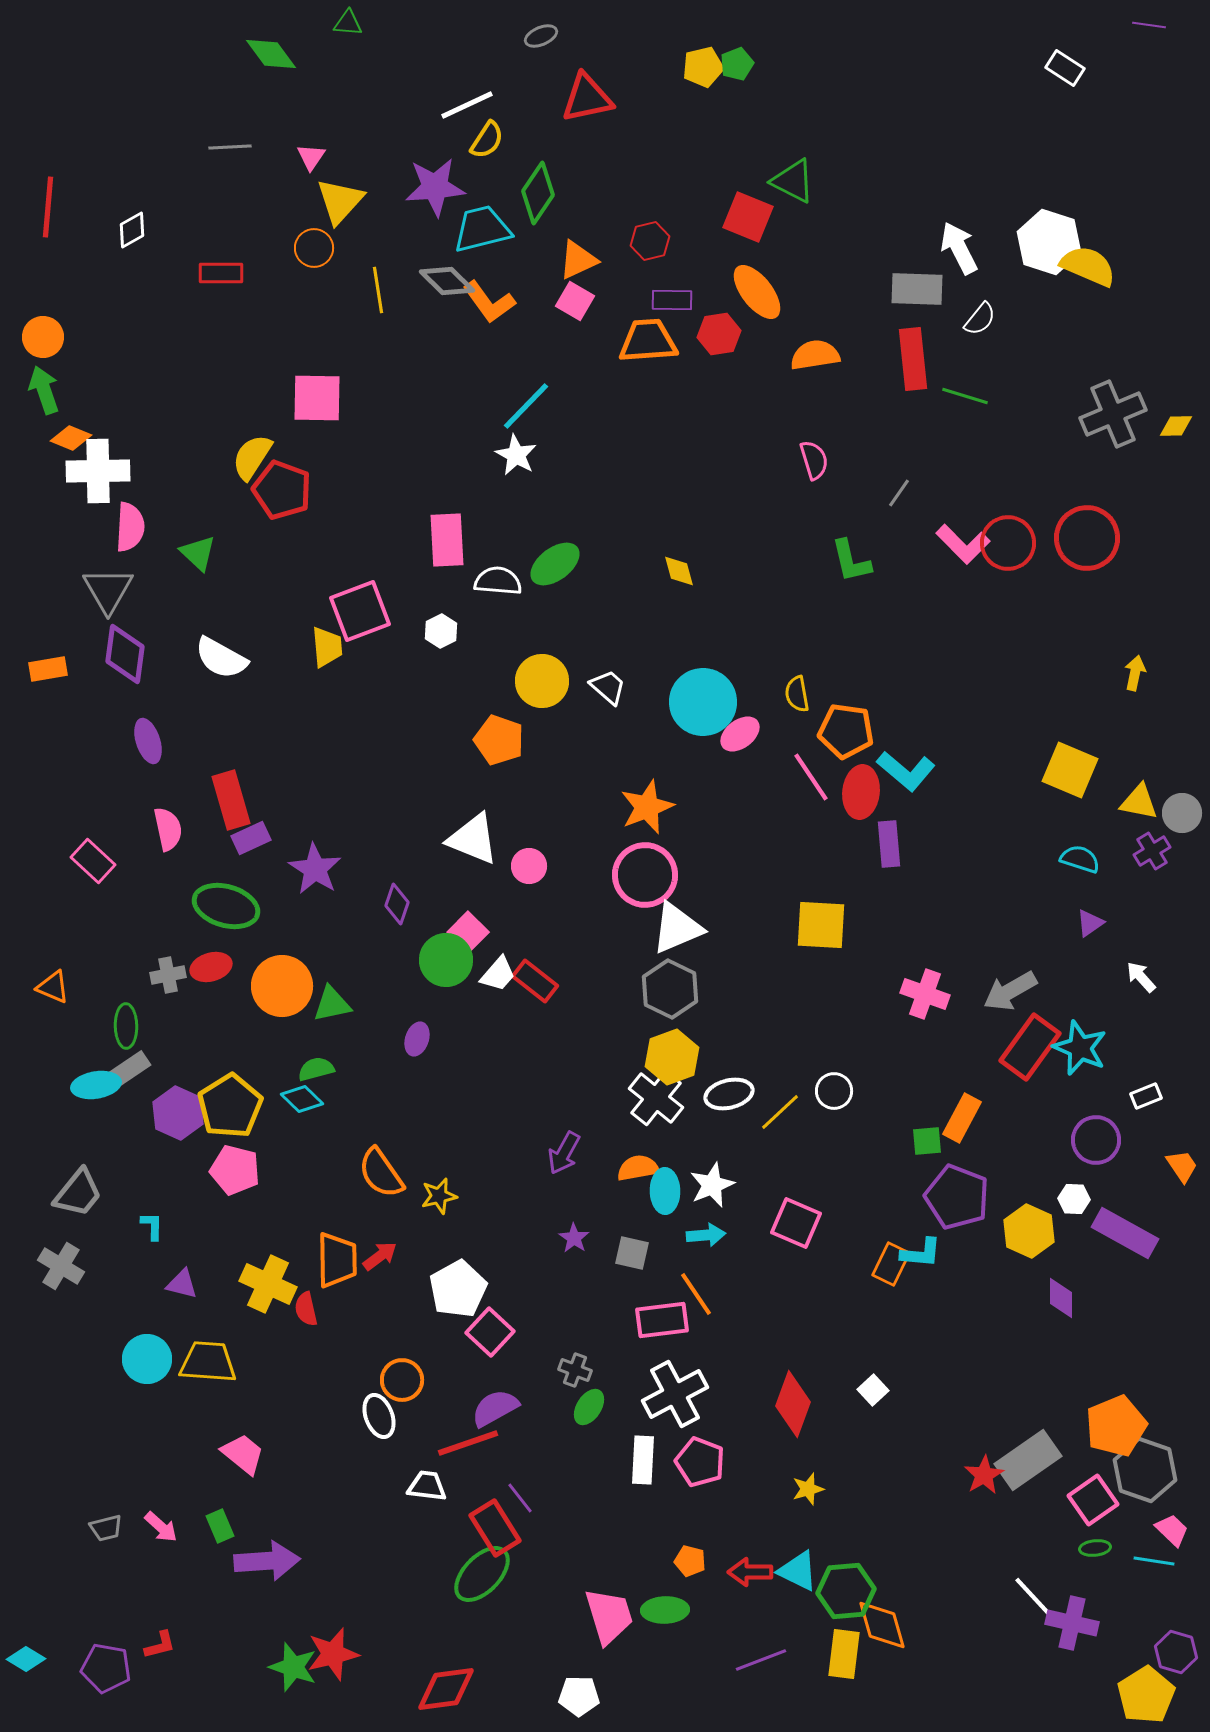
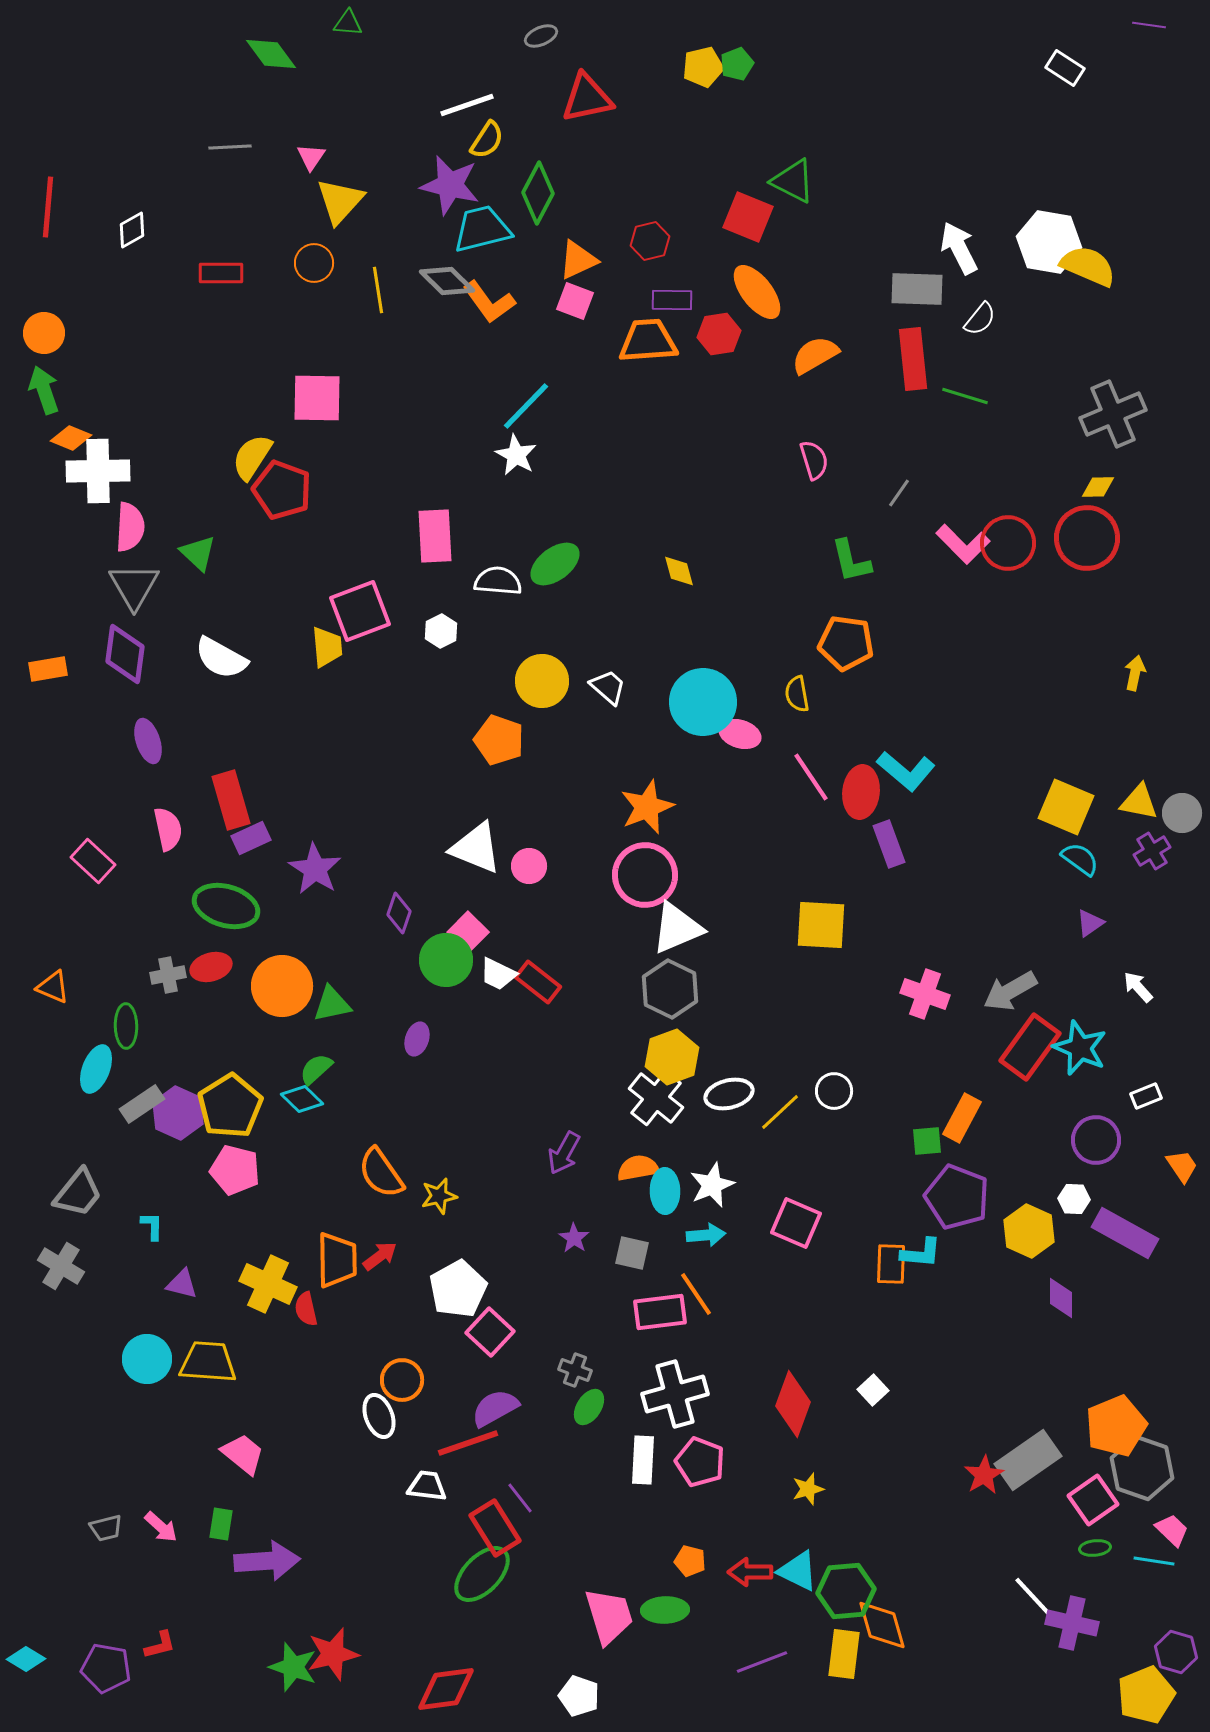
white line at (467, 105): rotated 6 degrees clockwise
purple star at (435, 187): moved 15 px right, 2 px up; rotated 18 degrees clockwise
green diamond at (538, 193): rotated 6 degrees counterclockwise
white hexagon at (1049, 242): rotated 8 degrees counterclockwise
orange circle at (314, 248): moved 15 px down
pink square at (575, 301): rotated 9 degrees counterclockwise
orange circle at (43, 337): moved 1 px right, 4 px up
orange semicircle at (815, 355): rotated 21 degrees counterclockwise
yellow diamond at (1176, 426): moved 78 px left, 61 px down
pink rectangle at (447, 540): moved 12 px left, 4 px up
gray triangle at (108, 590): moved 26 px right, 4 px up
orange pentagon at (846, 731): moved 88 px up
pink ellipse at (740, 734): rotated 54 degrees clockwise
yellow square at (1070, 770): moved 4 px left, 37 px down
white triangle at (473, 839): moved 3 px right, 9 px down
purple rectangle at (889, 844): rotated 15 degrees counterclockwise
cyan semicircle at (1080, 859): rotated 18 degrees clockwise
purple diamond at (397, 904): moved 2 px right, 9 px down
white trapezoid at (498, 974): rotated 75 degrees clockwise
white arrow at (1141, 977): moved 3 px left, 10 px down
red rectangle at (535, 981): moved 3 px right, 1 px down
green semicircle at (316, 1069): rotated 27 degrees counterclockwise
gray rectangle at (128, 1070): moved 14 px right, 34 px down
cyan ellipse at (96, 1085): moved 16 px up; rotated 60 degrees counterclockwise
orange rectangle at (891, 1264): rotated 24 degrees counterclockwise
pink rectangle at (662, 1320): moved 2 px left, 8 px up
white cross at (675, 1394): rotated 12 degrees clockwise
gray hexagon at (1145, 1470): moved 3 px left, 2 px up
green rectangle at (220, 1526): moved 1 px right, 2 px up; rotated 32 degrees clockwise
purple line at (761, 1660): moved 1 px right, 2 px down
yellow pentagon at (1146, 1695): rotated 10 degrees clockwise
white pentagon at (579, 1696): rotated 18 degrees clockwise
